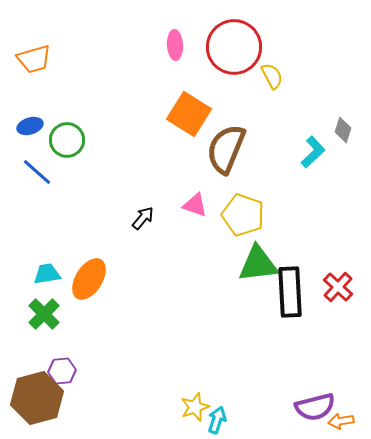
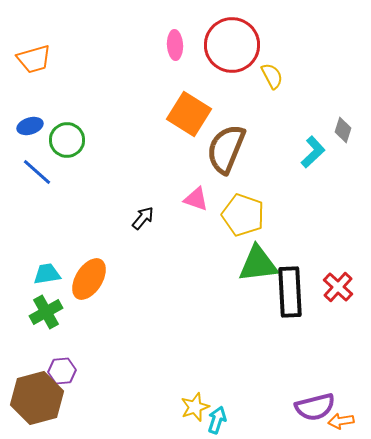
red circle: moved 2 px left, 2 px up
pink triangle: moved 1 px right, 6 px up
green cross: moved 2 px right, 2 px up; rotated 16 degrees clockwise
